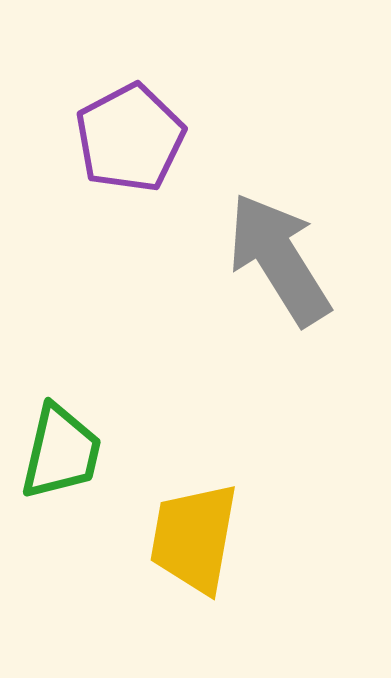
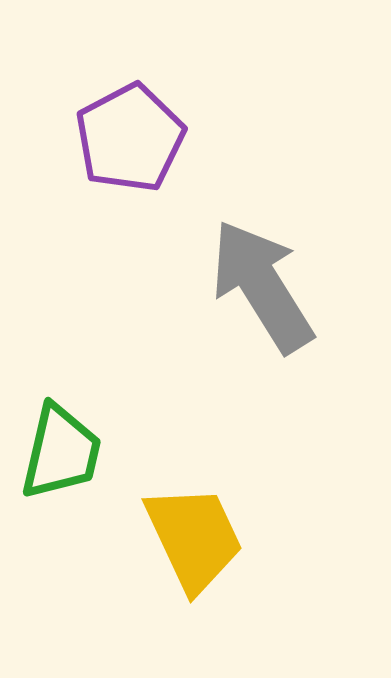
gray arrow: moved 17 px left, 27 px down
yellow trapezoid: rotated 145 degrees clockwise
